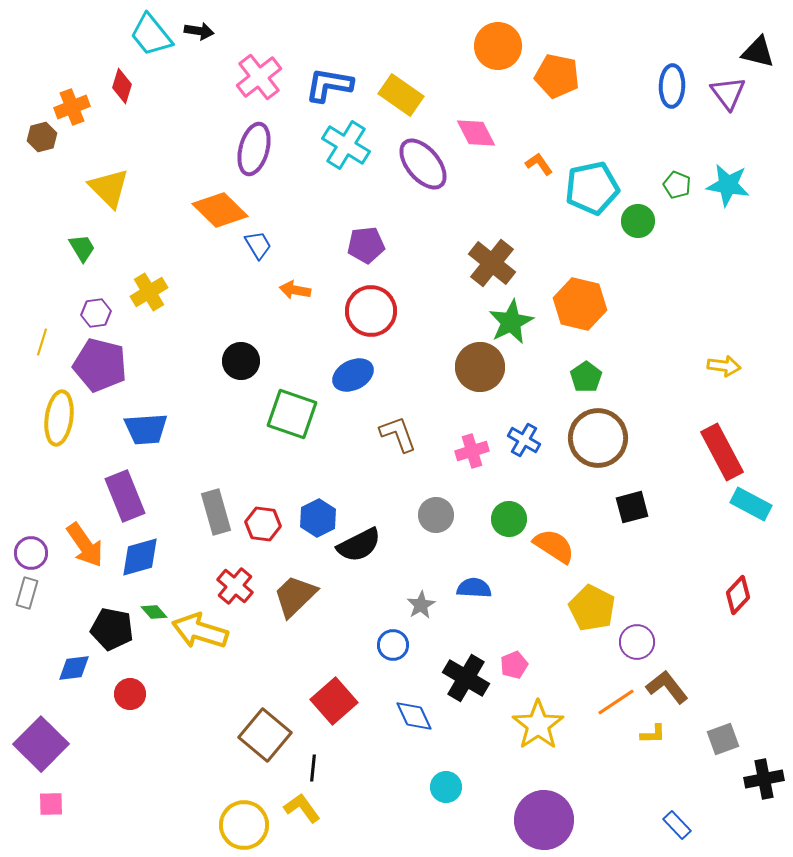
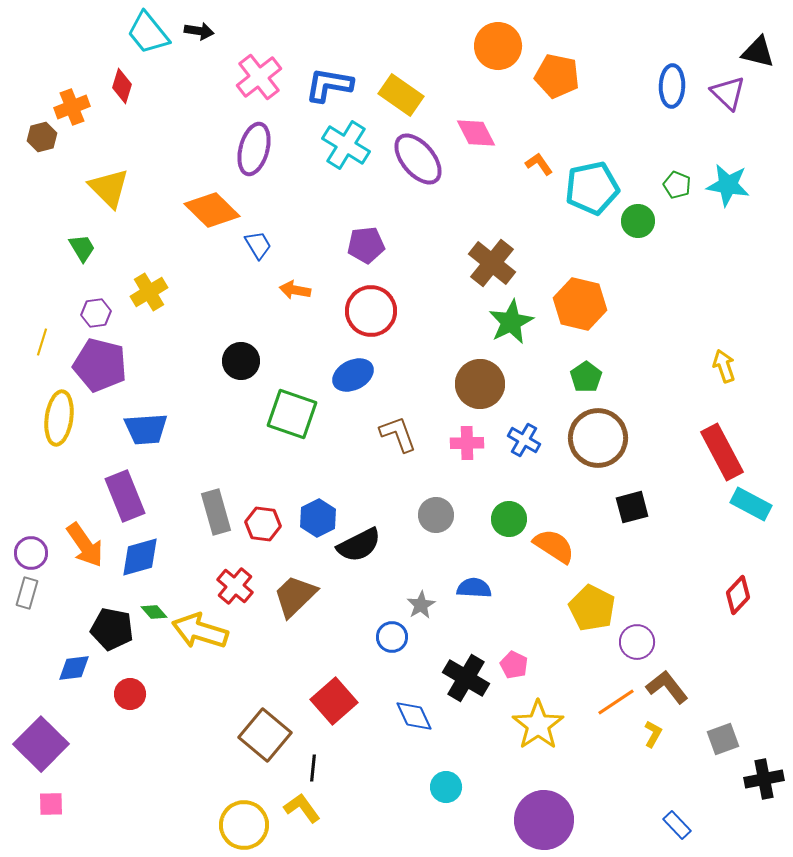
cyan trapezoid at (151, 35): moved 3 px left, 2 px up
purple triangle at (728, 93): rotated 9 degrees counterclockwise
purple ellipse at (423, 164): moved 5 px left, 5 px up
orange diamond at (220, 210): moved 8 px left
yellow arrow at (724, 366): rotated 116 degrees counterclockwise
brown circle at (480, 367): moved 17 px down
pink cross at (472, 451): moved 5 px left, 8 px up; rotated 16 degrees clockwise
blue circle at (393, 645): moved 1 px left, 8 px up
pink pentagon at (514, 665): rotated 24 degrees counterclockwise
yellow L-shape at (653, 734): rotated 60 degrees counterclockwise
